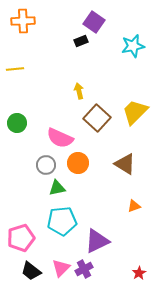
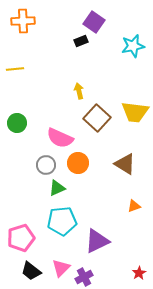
yellow trapezoid: rotated 128 degrees counterclockwise
green triangle: rotated 12 degrees counterclockwise
purple cross: moved 8 px down
